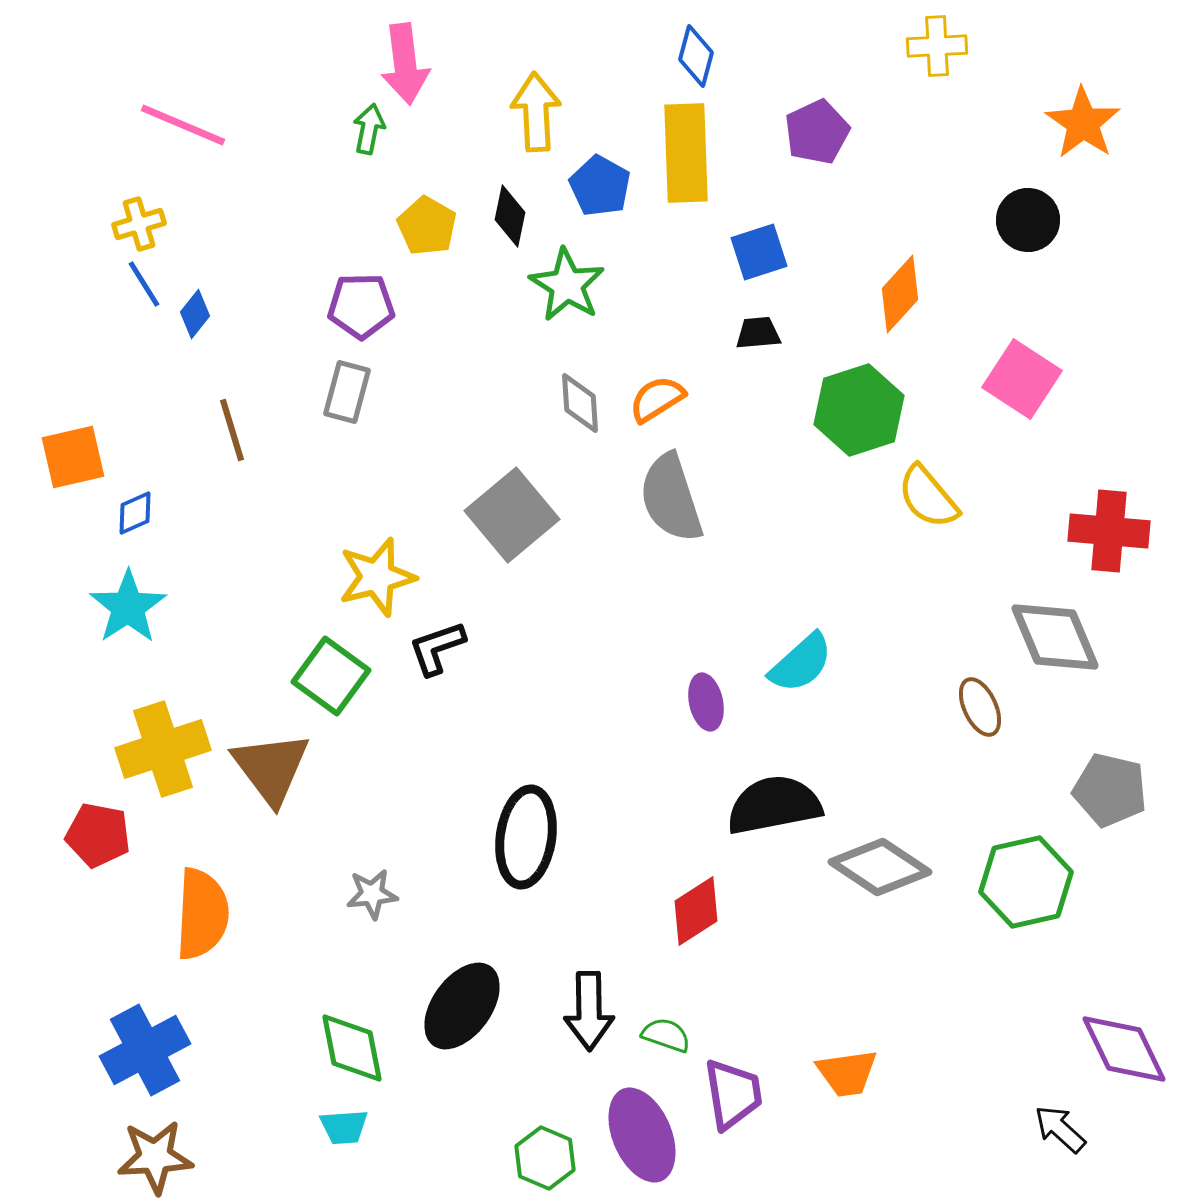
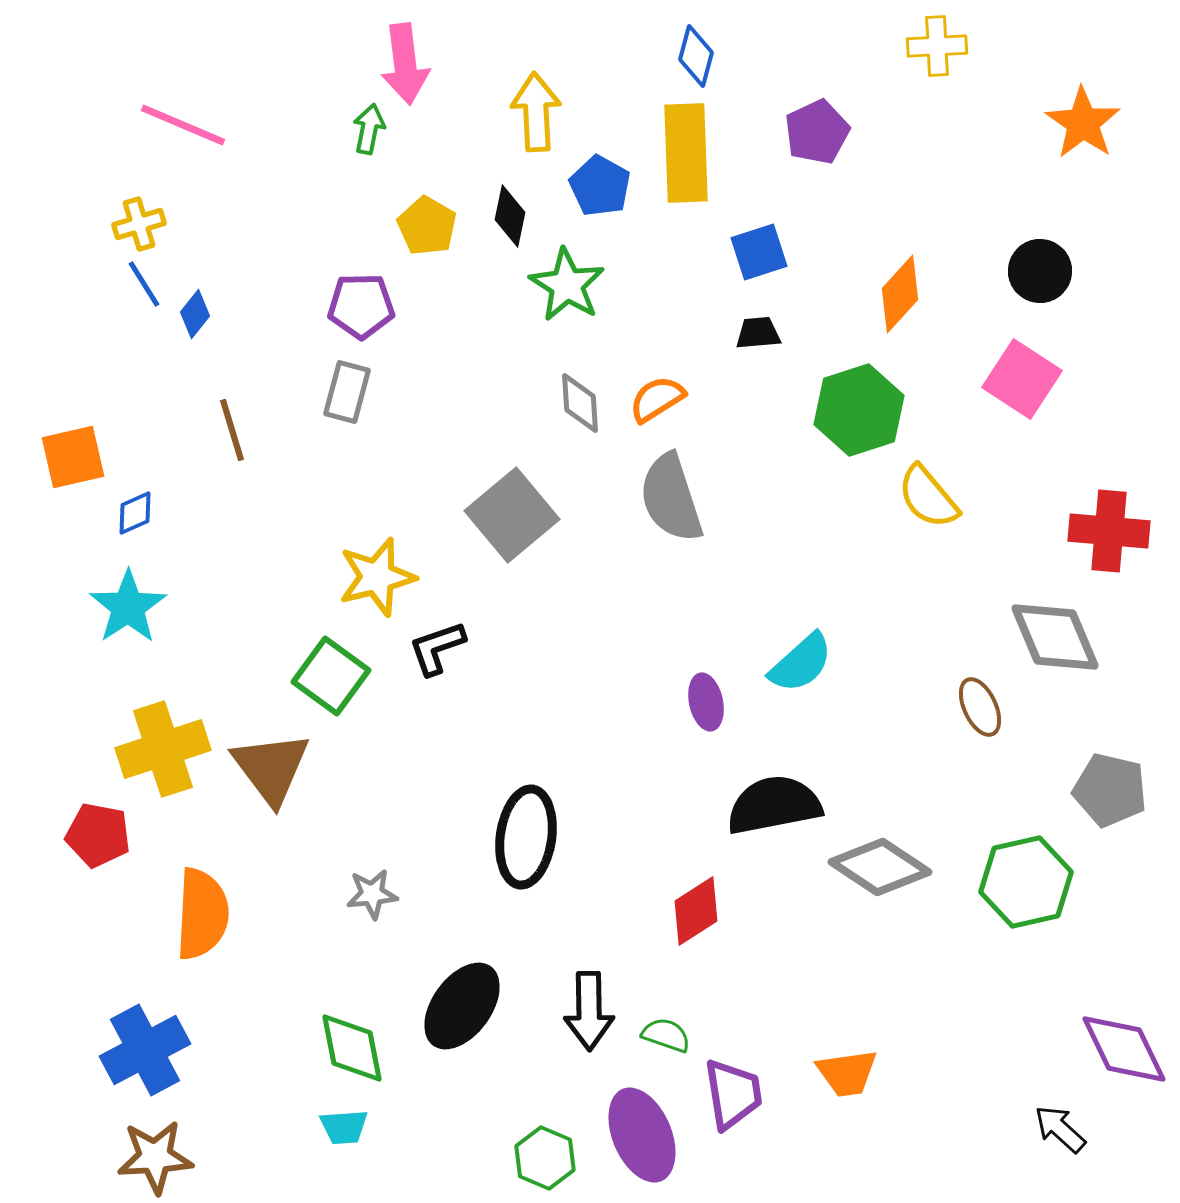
black circle at (1028, 220): moved 12 px right, 51 px down
